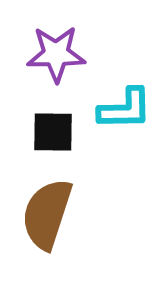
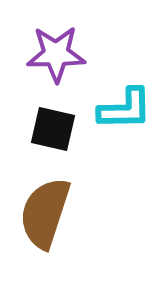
black square: moved 3 px up; rotated 12 degrees clockwise
brown semicircle: moved 2 px left, 1 px up
